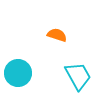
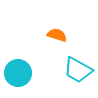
cyan trapezoid: moved 6 px up; rotated 148 degrees clockwise
